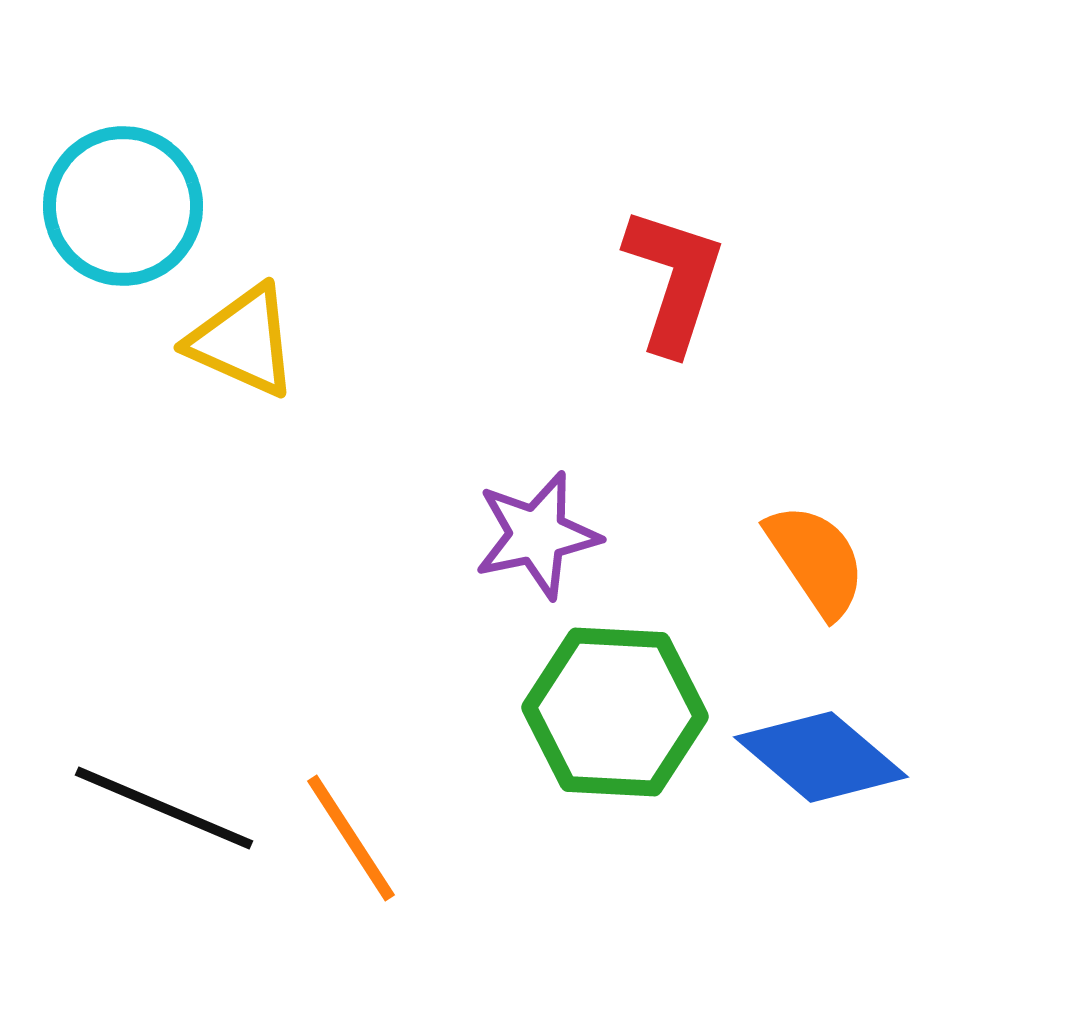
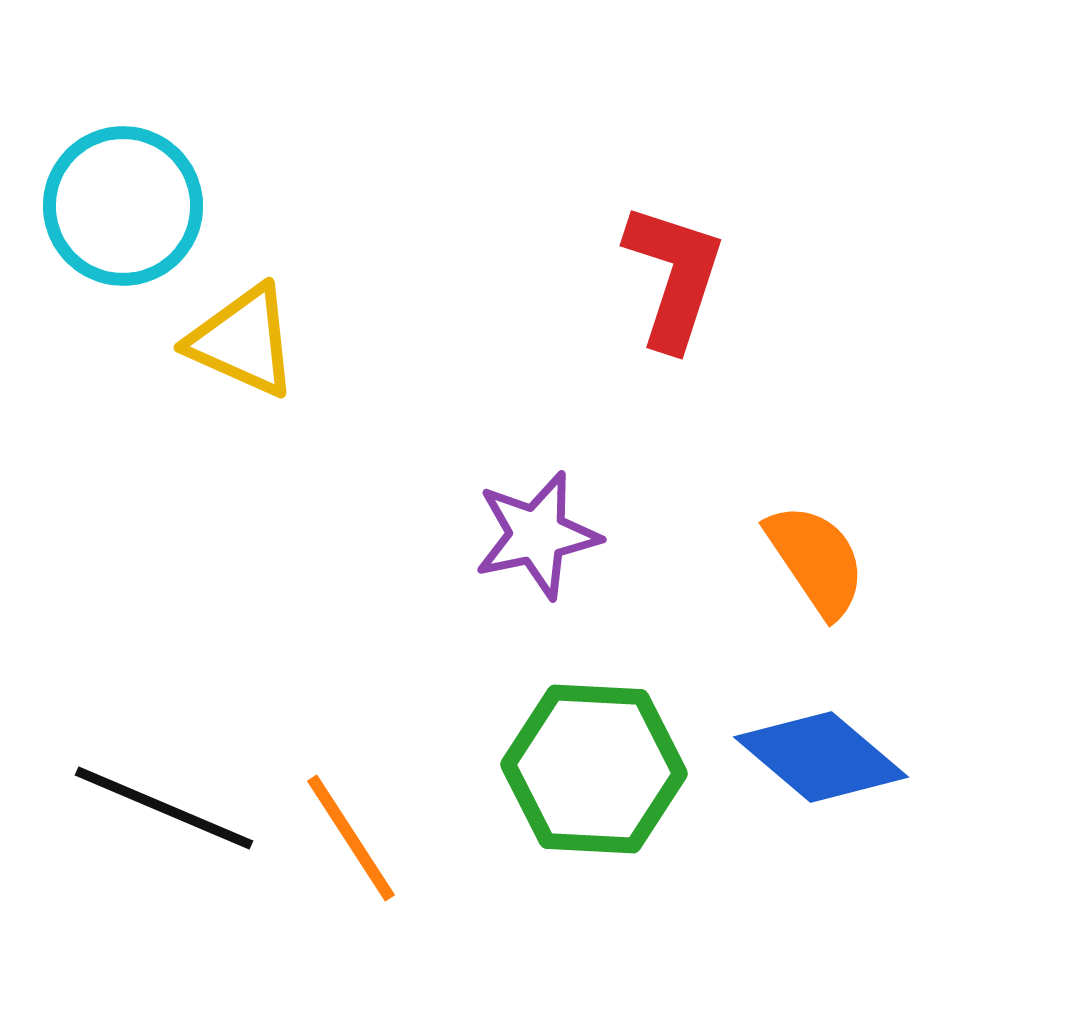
red L-shape: moved 4 px up
green hexagon: moved 21 px left, 57 px down
